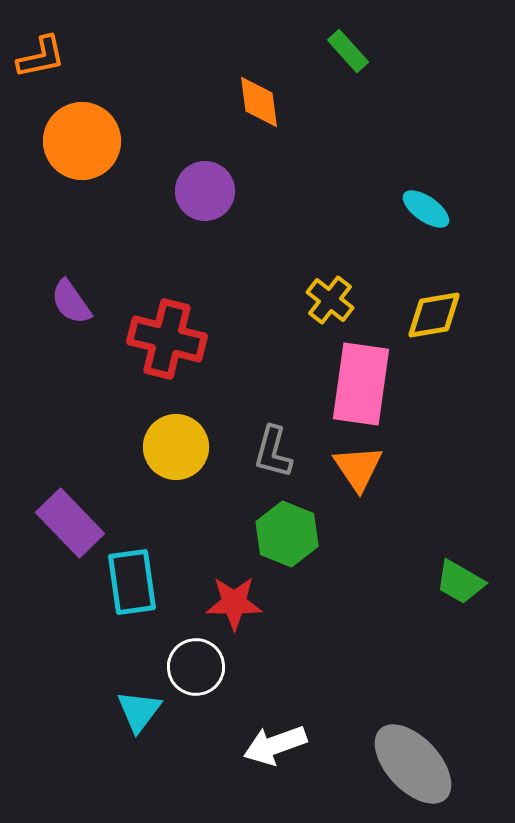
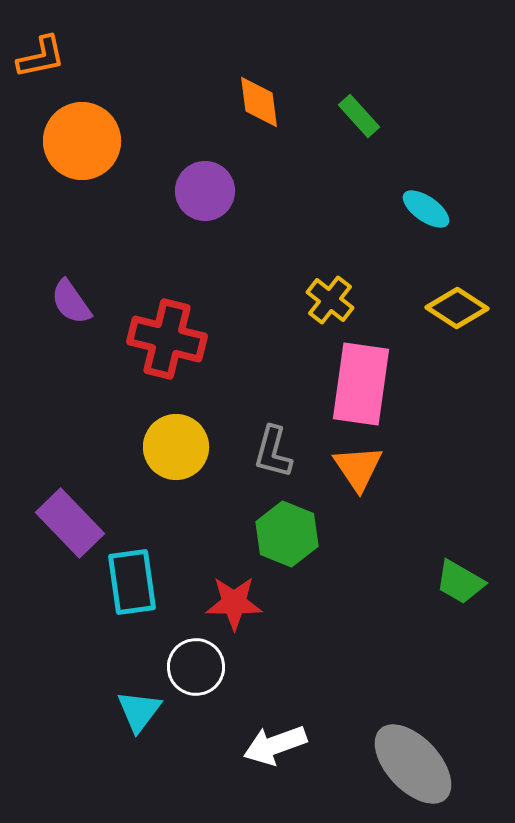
green rectangle: moved 11 px right, 65 px down
yellow diamond: moved 23 px right, 7 px up; rotated 42 degrees clockwise
